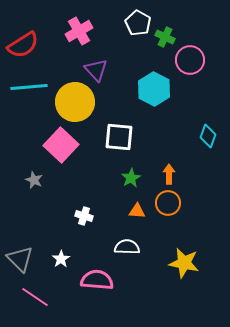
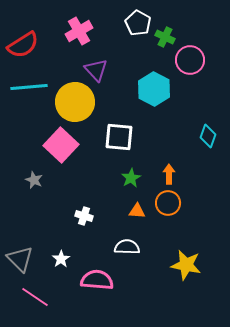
yellow star: moved 2 px right, 2 px down
